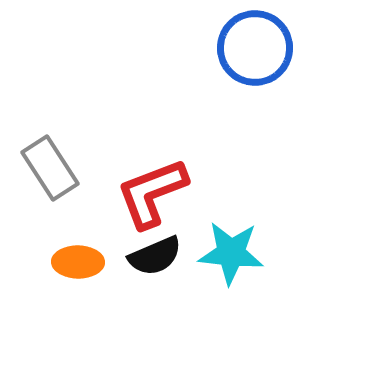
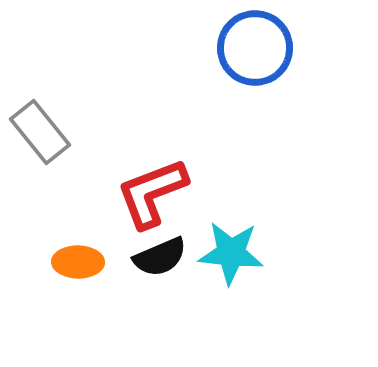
gray rectangle: moved 10 px left, 36 px up; rotated 6 degrees counterclockwise
black semicircle: moved 5 px right, 1 px down
